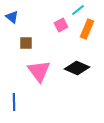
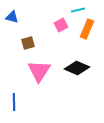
cyan line: rotated 24 degrees clockwise
blue triangle: rotated 24 degrees counterclockwise
brown square: moved 2 px right; rotated 16 degrees counterclockwise
pink triangle: rotated 10 degrees clockwise
